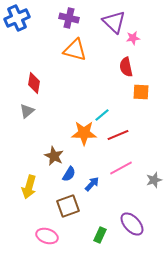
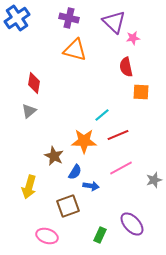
blue cross: rotated 10 degrees counterclockwise
gray triangle: moved 2 px right
orange star: moved 8 px down
blue semicircle: moved 6 px right, 2 px up
blue arrow: moved 1 px left, 2 px down; rotated 56 degrees clockwise
